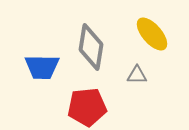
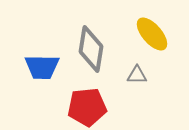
gray diamond: moved 2 px down
